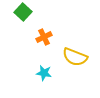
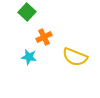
green square: moved 4 px right
cyan star: moved 15 px left, 16 px up
